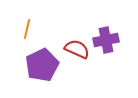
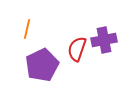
purple cross: moved 2 px left
red semicircle: rotated 95 degrees counterclockwise
